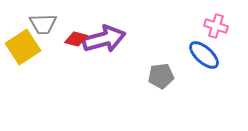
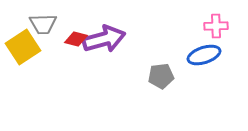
pink cross: rotated 20 degrees counterclockwise
blue ellipse: rotated 60 degrees counterclockwise
